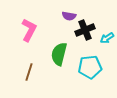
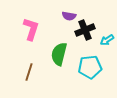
pink L-shape: moved 2 px right, 1 px up; rotated 10 degrees counterclockwise
cyan arrow: moved 2 px down
